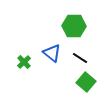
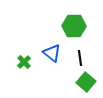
black line: rotated 49 degrees clockwise
